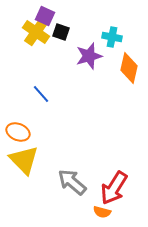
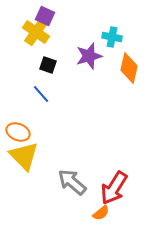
black square: moved 13 px left, 33 px down
yellow triangle: moved 4 px up
orange semicircle: moved 1 px left, 1 px down; rotated 54 degrees counterclockwise
